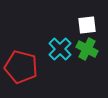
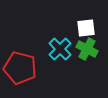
white square: moved 1 px left, 3 px down
red pentagon: moved 1 px left, 1 px down
